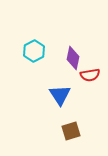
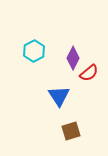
purple diamond: rotated 15 degrees clockwise
red semicircle: moved 1 px left, 2 px up; rotated 30 degrees counterclockwise
blue triangle: moved 1 px left, 1 px down
